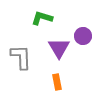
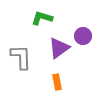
purple triangle: rotated 25 degrees clockwise
